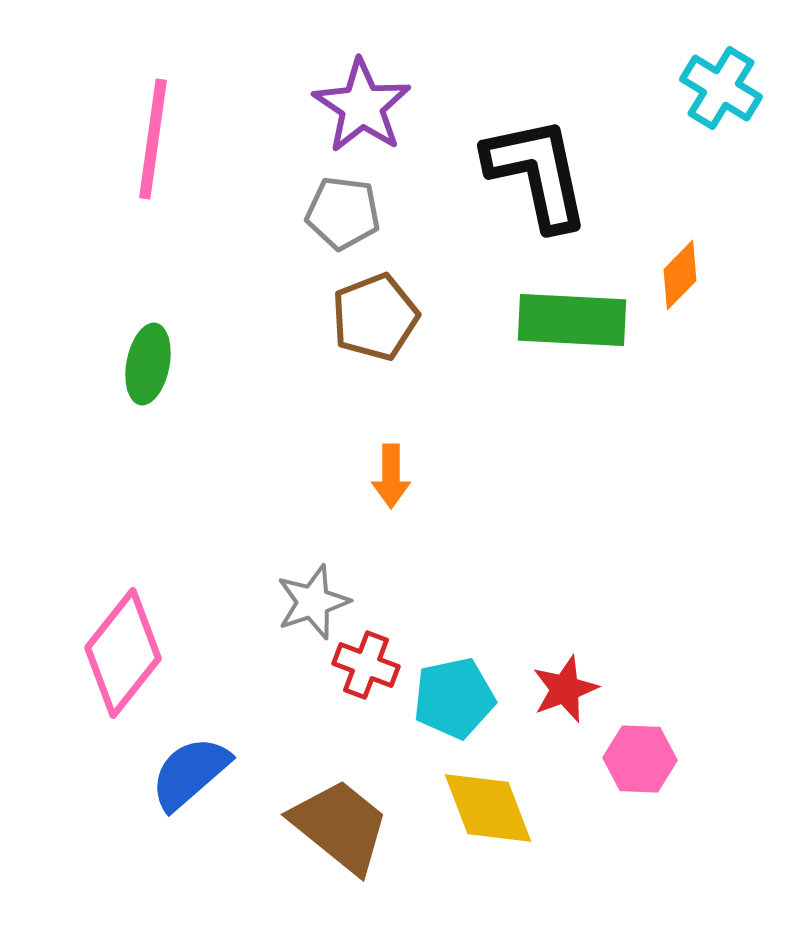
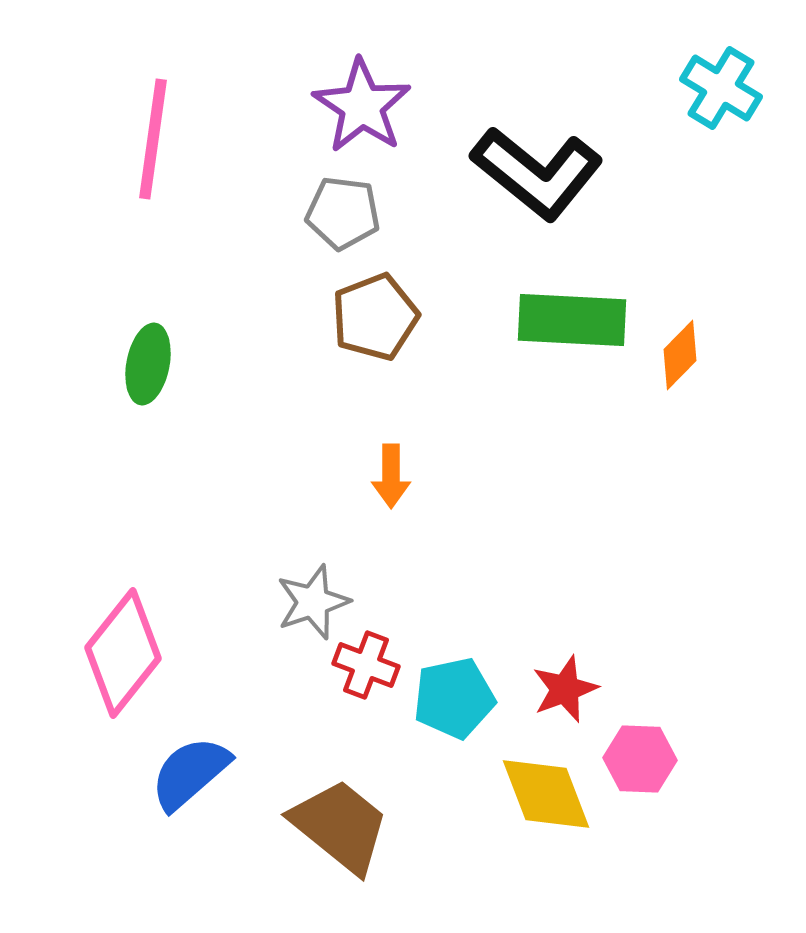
black L-shape: rotated 141 degrees clockwise
orange diamond: moved 80 px down
yellow diamond: moved 58 px right, 14 px up
